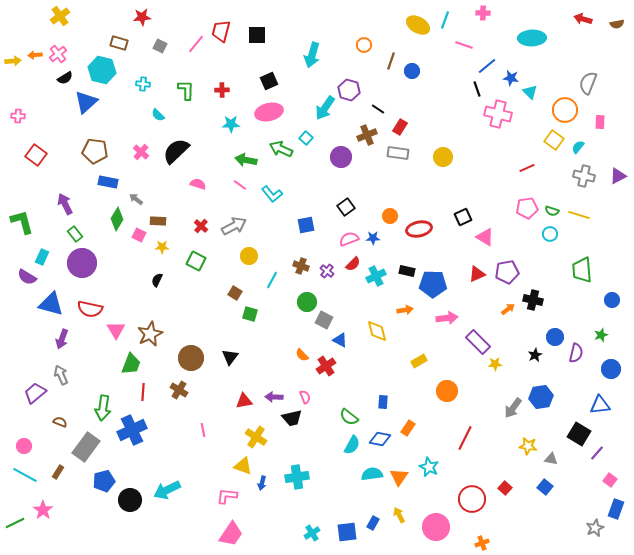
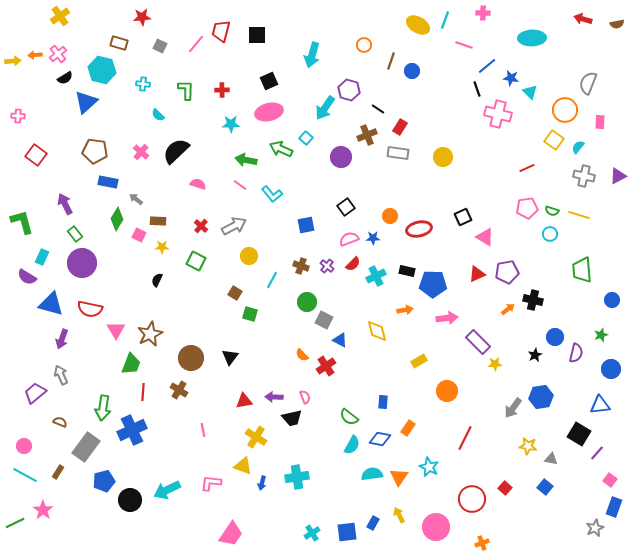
purple cross at (327, 271): moved 5 px up
pink L-shape at (227, 496): moved 16 px left, 13 px up
blue rectangle at (616, 509): moved 2 px left, 2 px up
